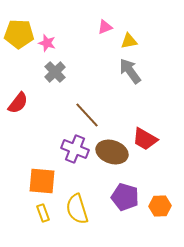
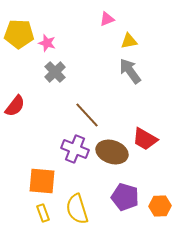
pink triangle: moved 2 px right, 8 px up
red semicircle: moved 3 px left, 3 px down
